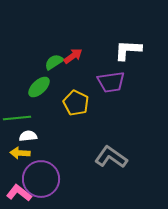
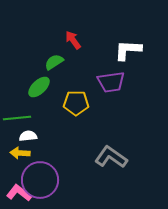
red arrow: moved 16 px up; rotated 90 degrees counterclockwise
yellow pentagon: rotated 25 degrees counterclockwise
purple circle: moved 1 px left, 1 px down
